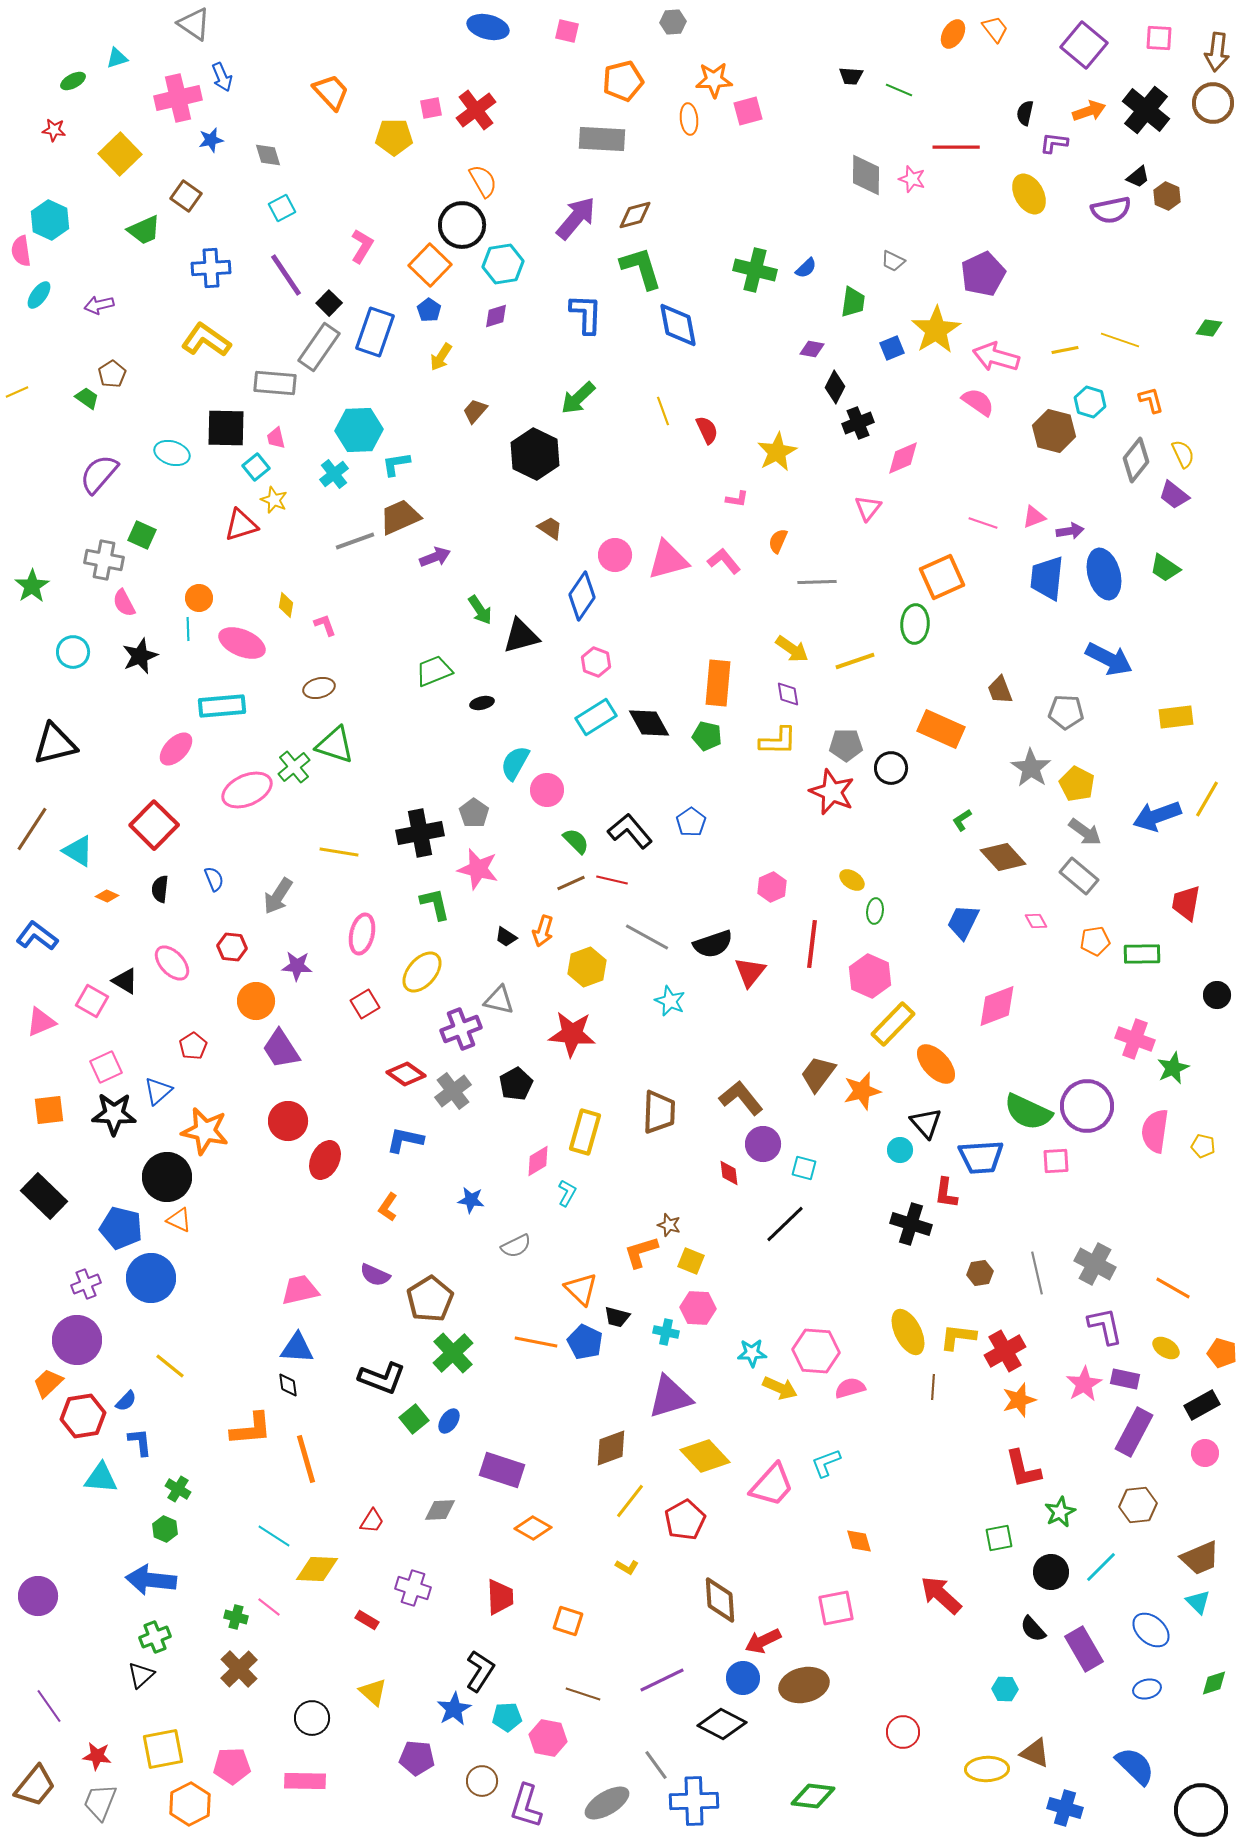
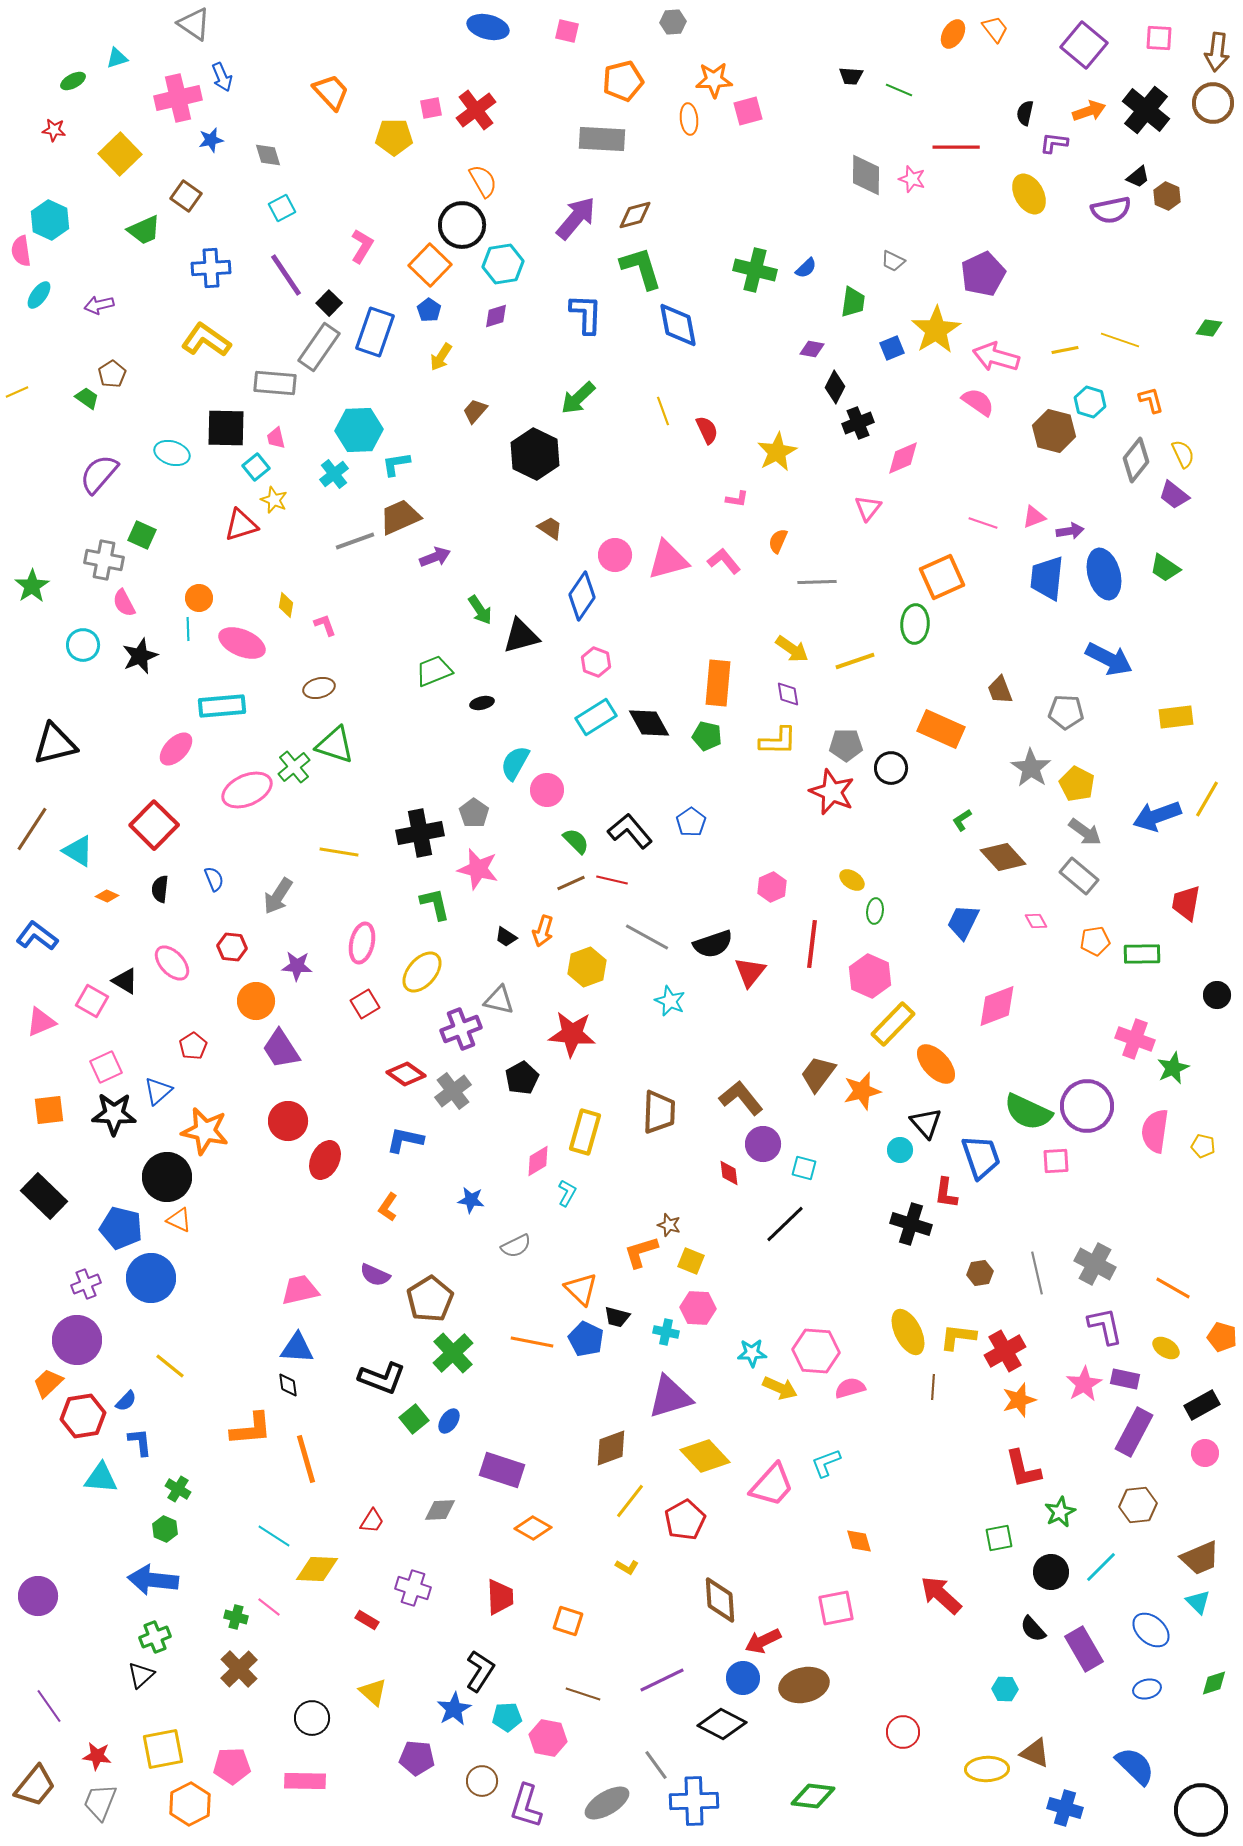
cyan circle at (73, 652): moved 10 px right, 7 px up
pink ellipse at (362, 934): moved 9 px down
black pentagon at (516, 1084): moved 6 px right, 6 px up
blue trapezoid at (981, 1157): rotated 105 degrees counterclockwise
orange line at (536, 1342): moved 4 px left
blue pentagon at (585, 1342): moved 1 px right, 3 px up
orange pentagon at (1222, 1353): moved 16 px up
blue arrow at (151, 1580): moved 2 px right
